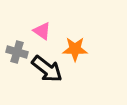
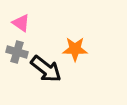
pink triangle: moved 21 px left, 8 px up
black arrow: moved 1 px left
